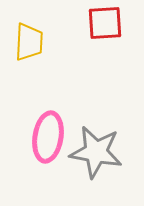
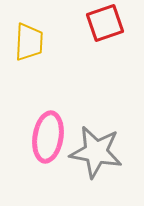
red square: rotated 15 degrees counterclockwise
